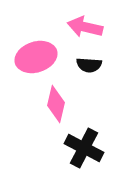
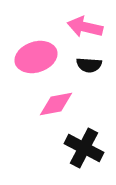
pink diamond: rotated 66 degrees clockwise
